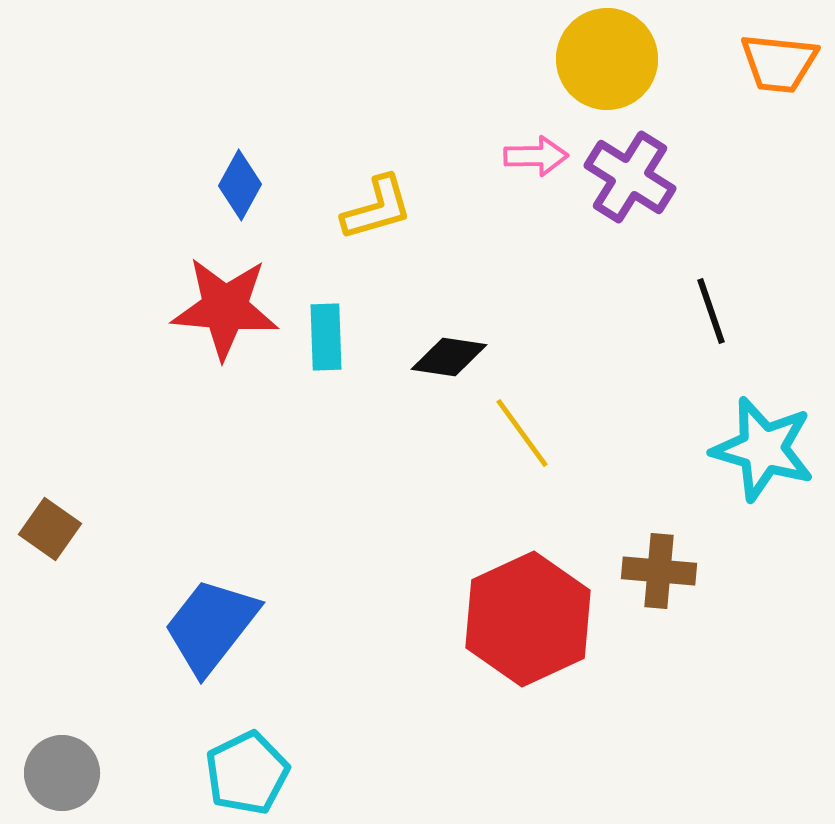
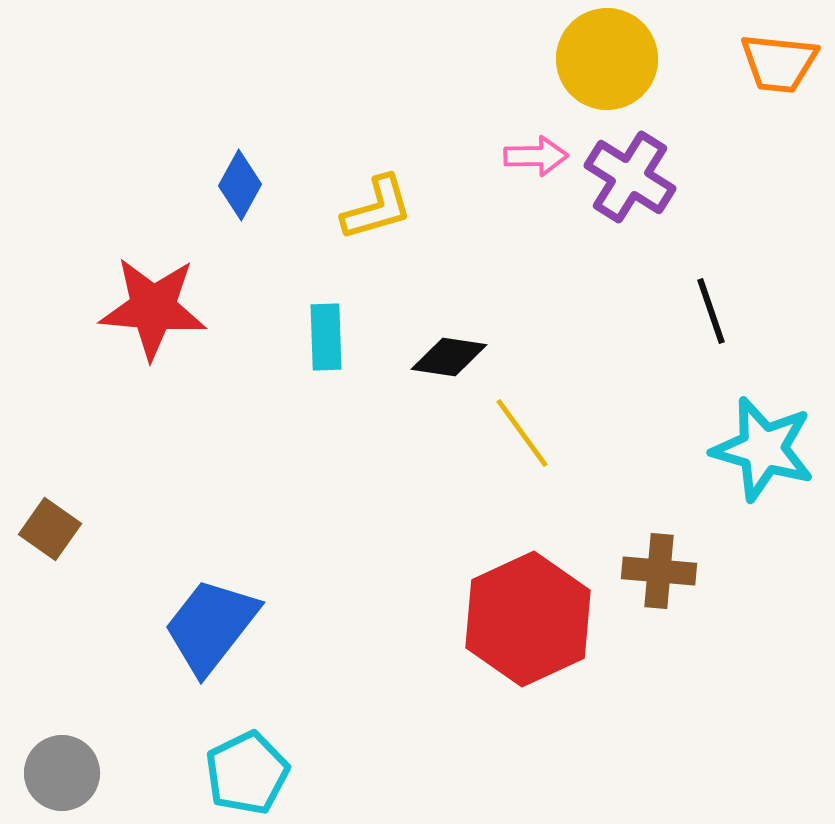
red star: moved 72 px left
